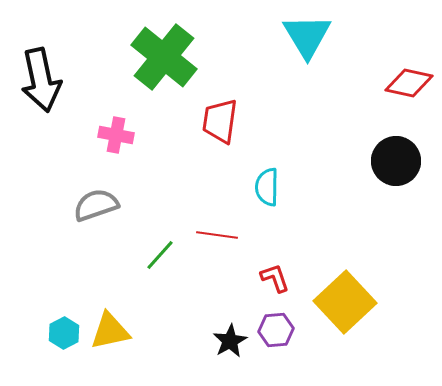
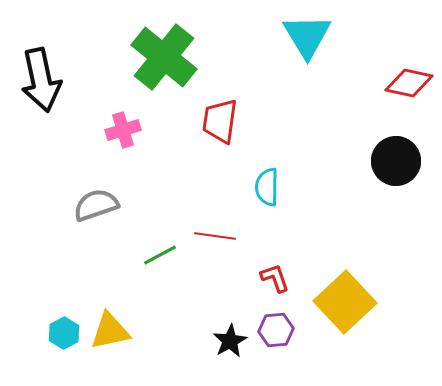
pink cross: moved 7 px right, 5 px up; rotated 28 degrees counterclockwise
red line: moved 2 px left, 1 px down
green line: rotated 20 degrees clockwise
